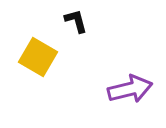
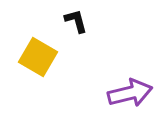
purple arrow: moved 4 px down
